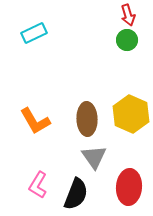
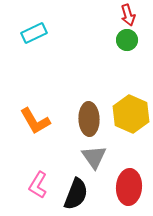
brown ellipse: moved 2 px right
